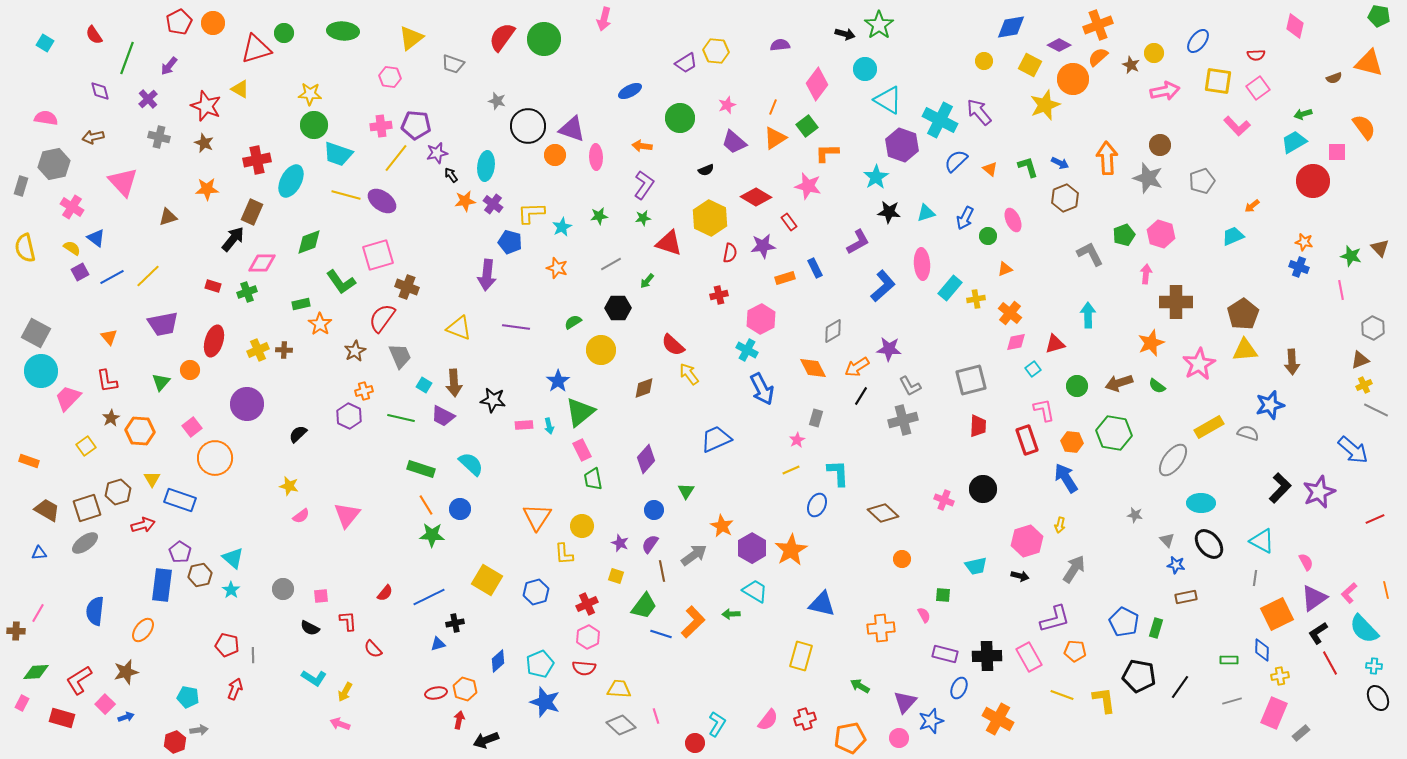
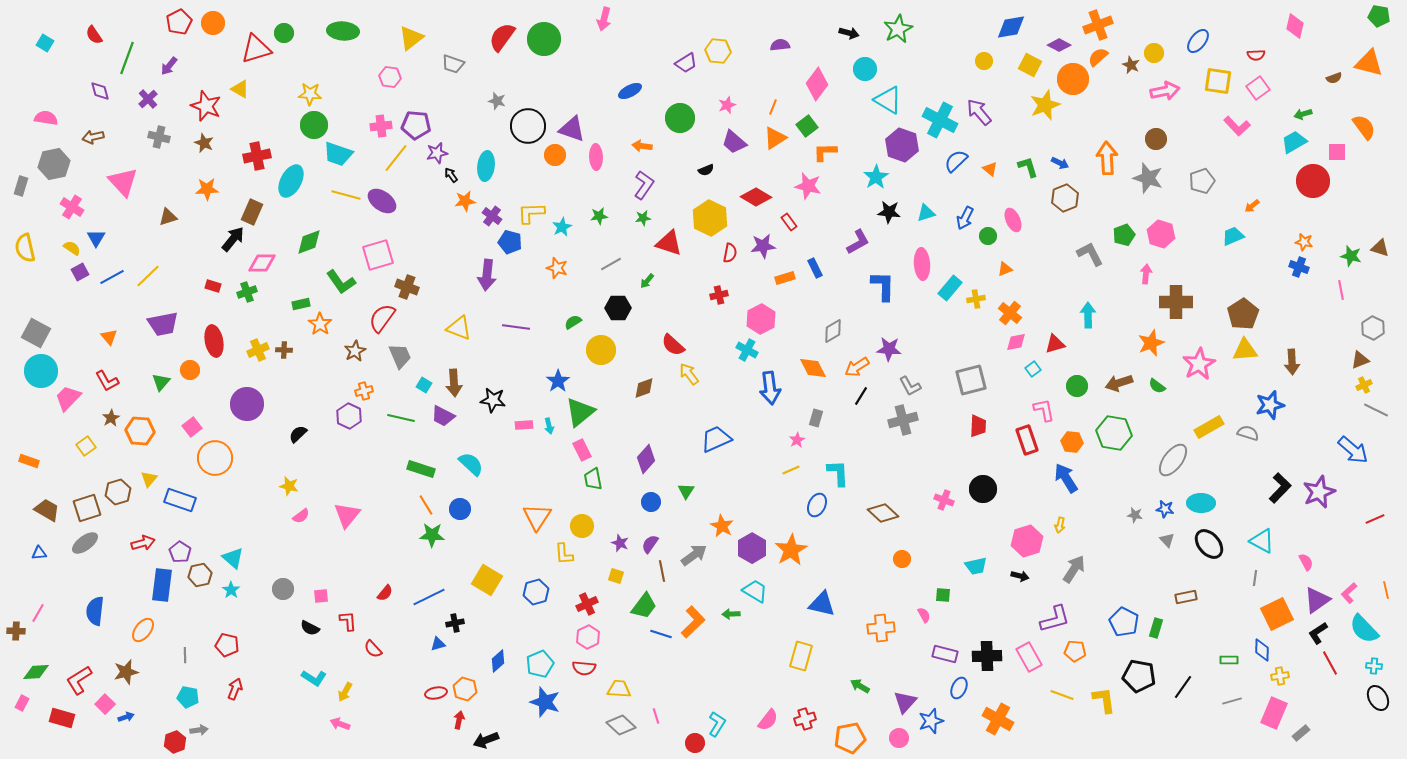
green star at (879, 25): moved 19 px right, 4 px down; rotated 8 degrees clockwise
black arrow at (845, 34): moved 4 px right, 1 px up
yellow hexagon at (716, 51): moved 2 px right
brown circle at (1160, 145): moved 4 px left, 6 px up
orange L-shape at (827, 153): moved 2 px left, 1 px up
red cross at (257, 160): moved 4 px up
purple cross at (493, 204): moved 1 px left, 12 px down
blue triangle at (96, 238): rotated 24 degrees clockwise
brown triangle at (1380, 248): rotated 30 degrees counterclockwise
blue L-shape at (883, 286): rotated 48 degrees counterclockwise
red ellipse at (214, 341): rotated 28 degrees counterclockwise
red L-shape at (107, 381): rotated 20 degrees counterclockwise
blue arrow at (762, 389): moved 8 px right, 1 px up; rotated 20 degrees clockwise
yellow triangle at (152, 479): moved 3 px left; rotated 12 degrees clockwise
blue circle at (654, 510): moved 3 px left, 8 px up
red arrow at (143, 525): moved 18 px down
blue star at (1176, 565): moved 11 px left, 56 px up
purple triangle at (1314, 598): moved 3 px right, 2 px down
gray line at (253, 655): moved 68 px left
black line at (1180, 687): moved 3 px right
